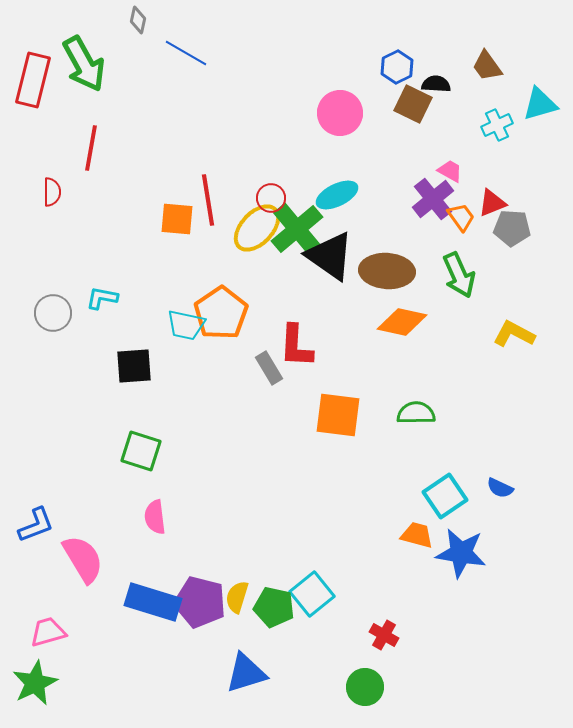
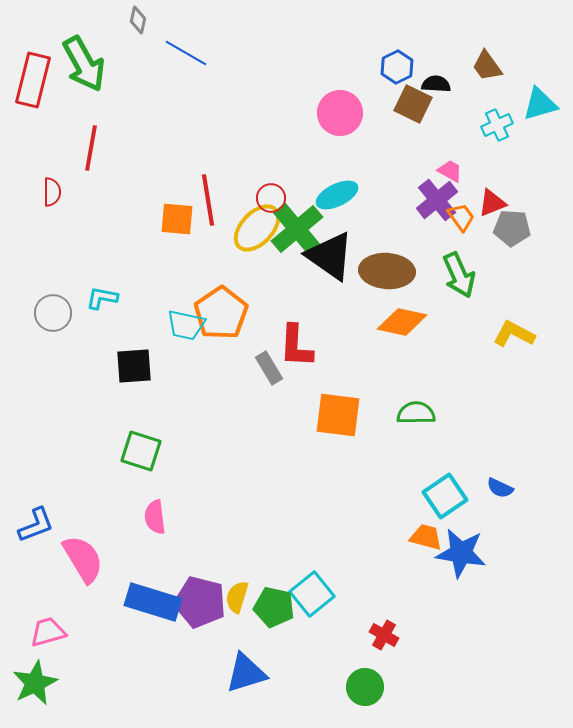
purple cross at (433, 199): moved 4 px right, 1 px down
orange trapezoid at (417, 535): moved 9 px right, 2 px down
